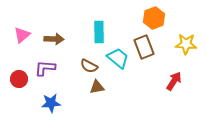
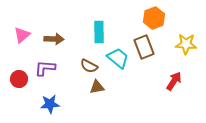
blue star: moved 1 px left, 1 px down
